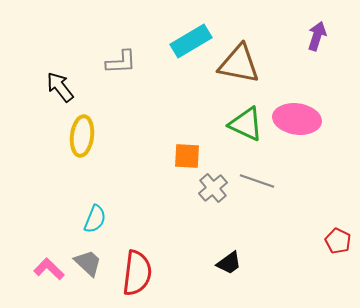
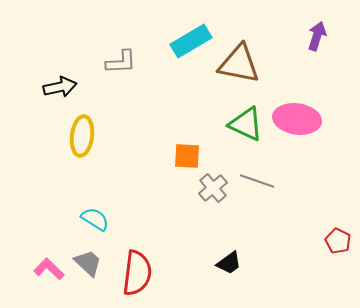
black arrow: rotated 116 degrees clockwise
cyan semicircle: rotated 80 degrees counterclockwise
